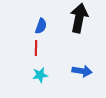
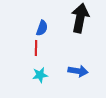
black arrow: moved 1 px right
blue semicircle: moved 1 px right, 2 px down
blue arrow: moved 4 px left
